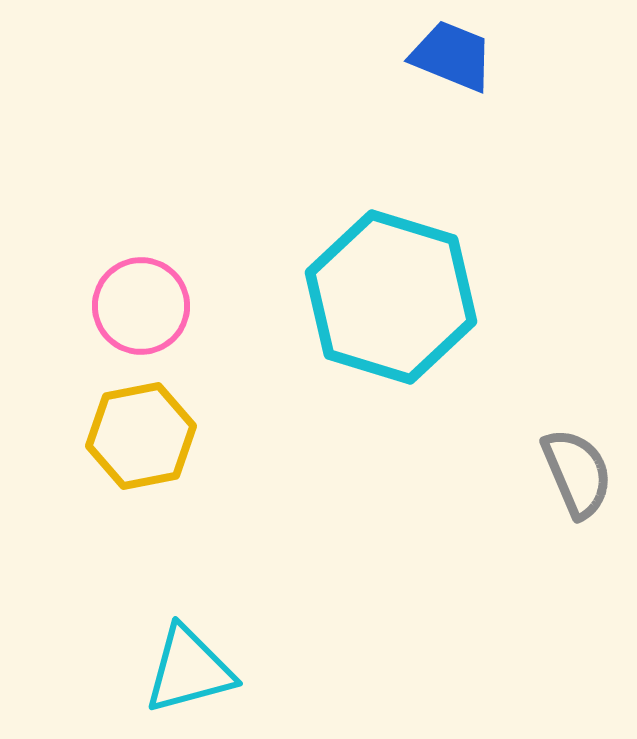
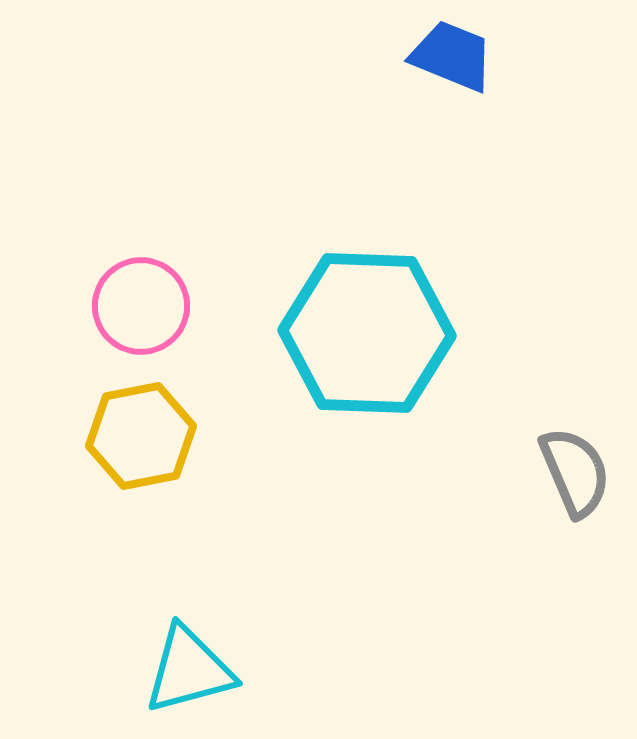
cyan hexagon: moved 24 px left, 36 px down; rotated 15 degrees counterclockwise
gray semicircle: moved 2 px left, 1 px up
